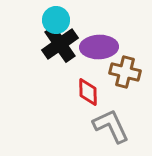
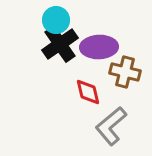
red diamond: rotated 12 degrees counterclockwise
gray L-shape: rotated 105 degrees counterclockwise
